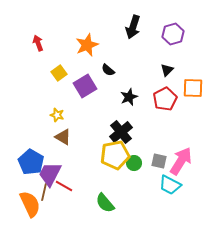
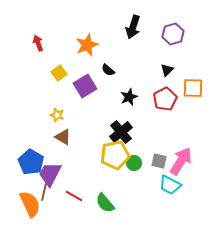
red line: moved 10 px right, 10 px down
